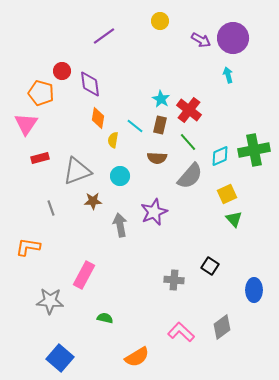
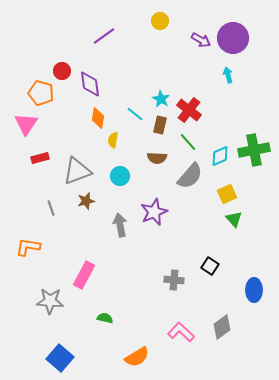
cyan line: moved 12 px up
brown star: moved 7 px left; rotated 12 degrees counterclockwise
